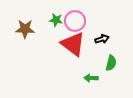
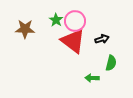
green star: rotated 24 degrees clockwise
red triangle: moved 3 px up
green arrow: moved 1 px right
